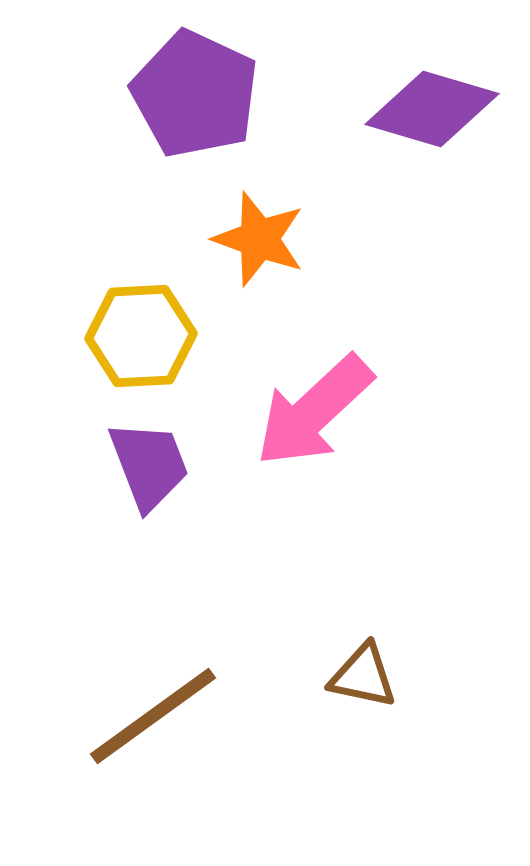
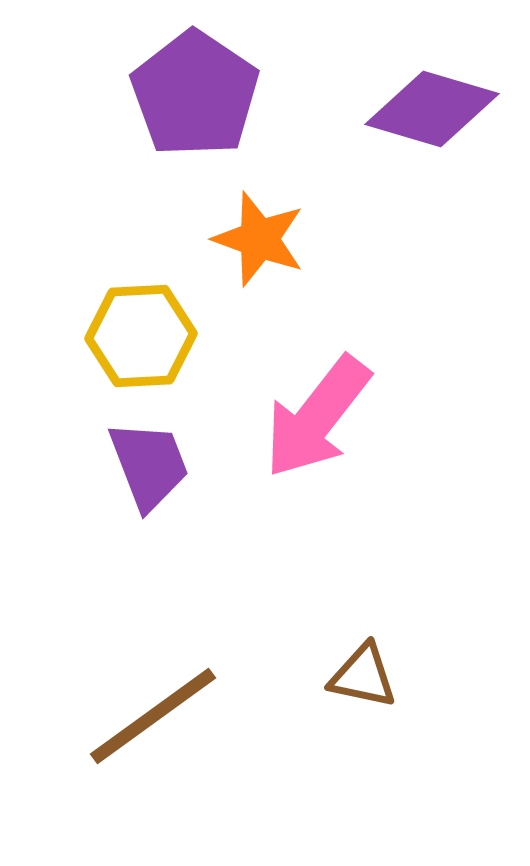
purple pentagon: rotated 9 degrees clockwise
pink arrow: moved 3 px right, 6 px down; rotated 9 degrees counterclockwise
